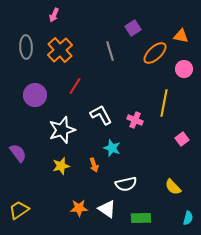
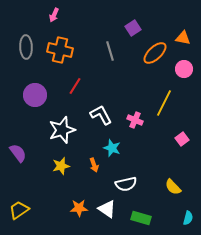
orange triangle: moved 2 px right, 2 px down
orange cross: rotated 35 degrees counterclockwise
yellow line: rotated 16 degrees clockwise
green rectangle: rotated 18 degrees clockwise
